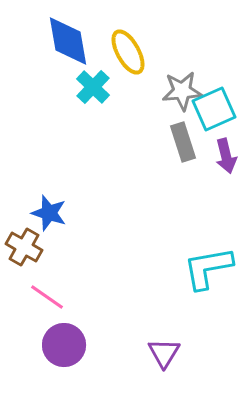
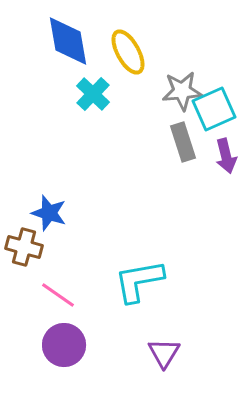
cyan cross: moved 7 px down
brown cross: rotated 15 degrees counterclockwise
cyan L-shape: moved 69 px left, 13 px down
pink line: moved 11 px right, 2 px up
